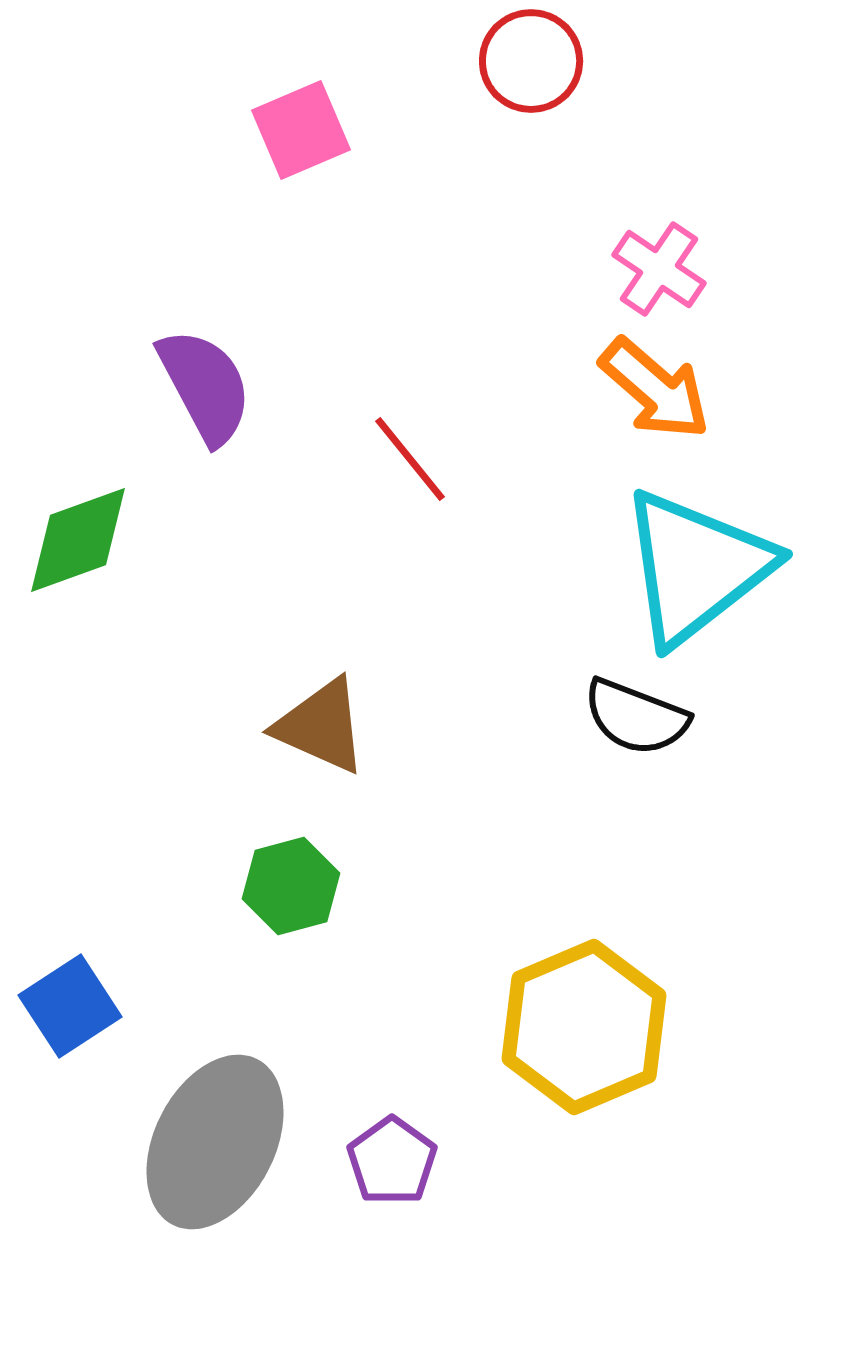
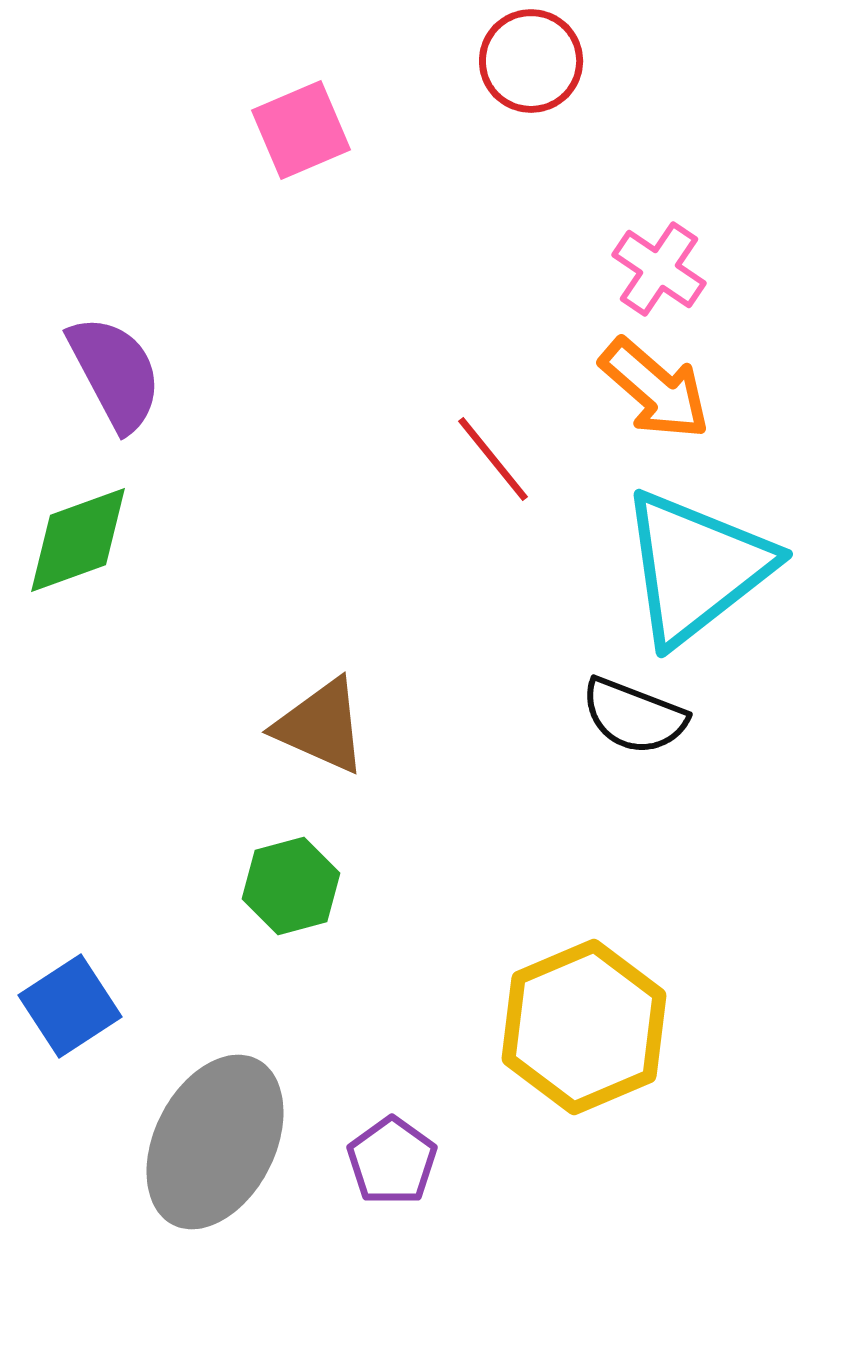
purple semicircle: moved 90 px left, 13 px up
red line: moved 83 px right
black semicircle: moved 2 px left, 1 px up
